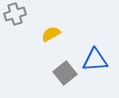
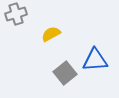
gray cross: moved 1 px right
